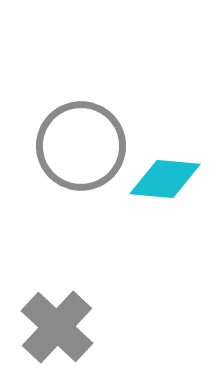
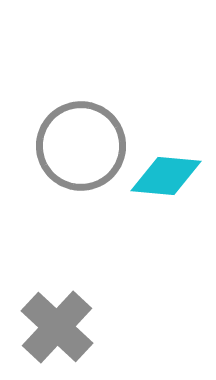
cyan diamond: moved 1 px right, 3 px up
